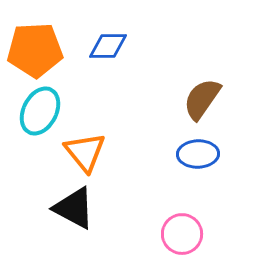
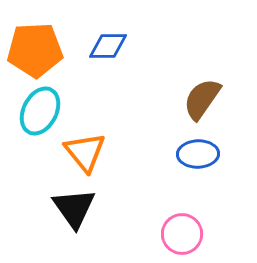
black triangle: rotated 27 degrees clockwise
